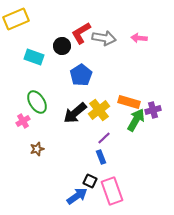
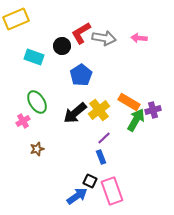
orange rectangle: rotated 15 degrees clockwise
